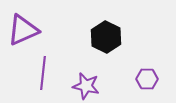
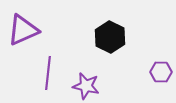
black hexagon: moved 4 px right
purple line: moved 5 px right
purple hexagon: moved 14 px right, 7 px up
